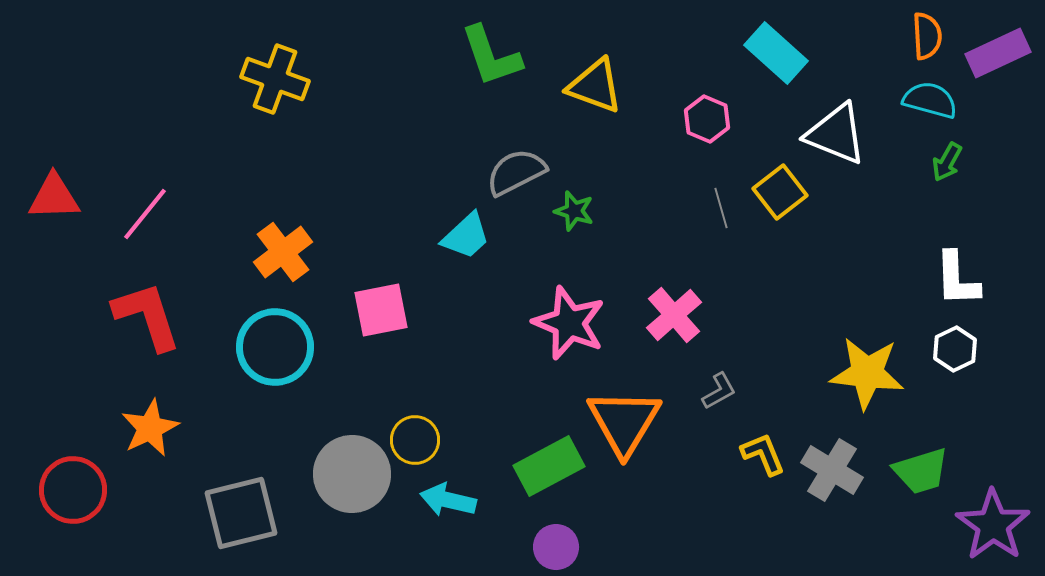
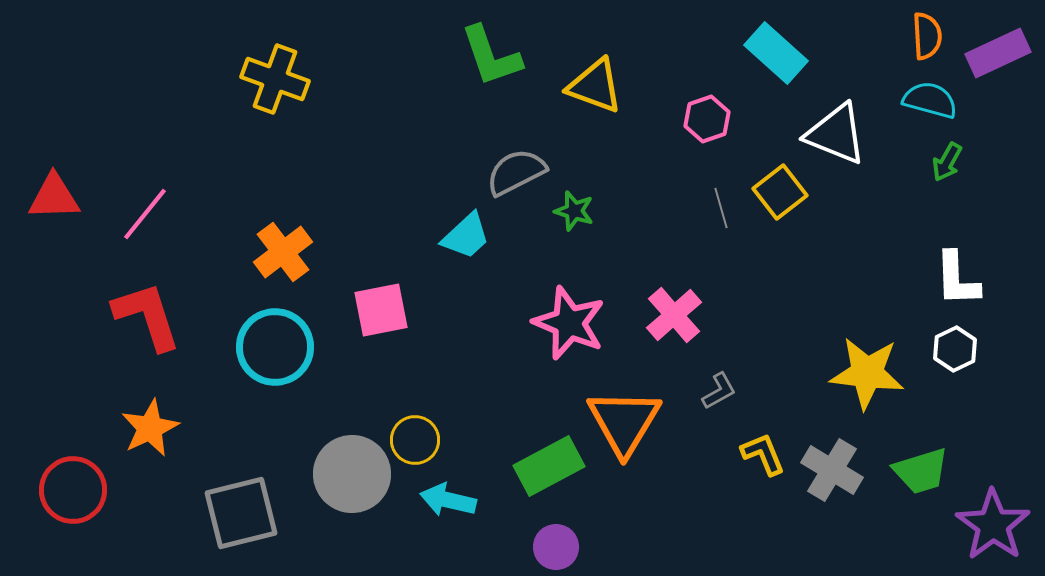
pink hexagon: rotated 18 degrees clockwise
